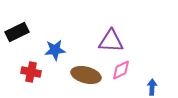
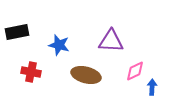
black rectangle: rotated 15 degrees clockwise
blue star: moved 4 px right, 5 px up; rotated 20 degrees clockwise
pink diamond: moved 14 px right, 1 px down
